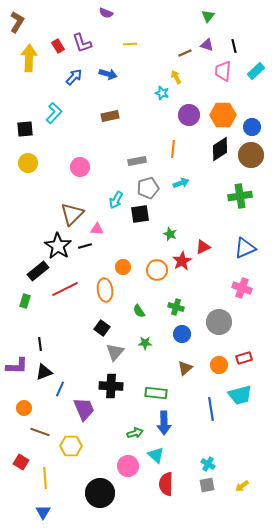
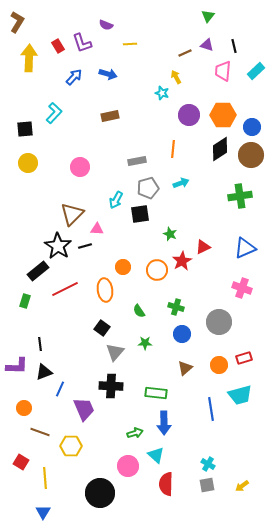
purple semicircle at (106, 13): moved 12 px down
